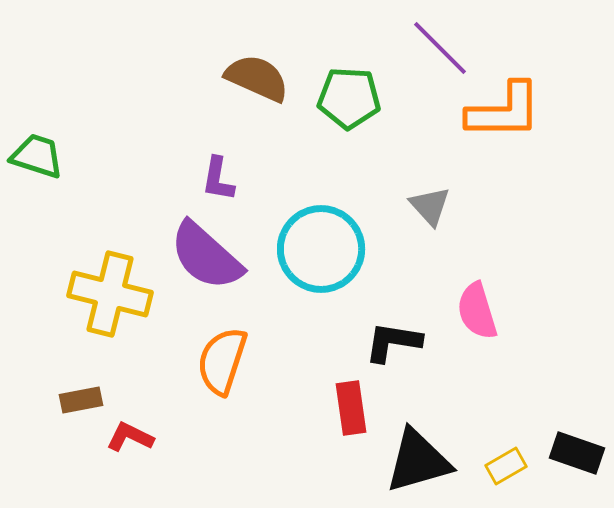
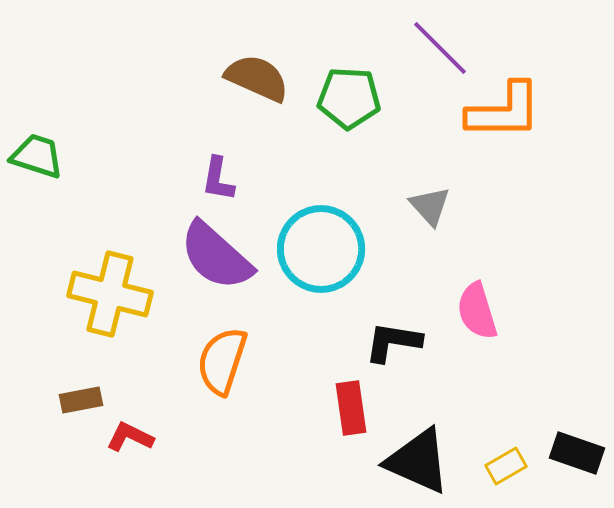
purple semicircle: moved 10 px right
black triangle: rotated 40 degrees clockwise
